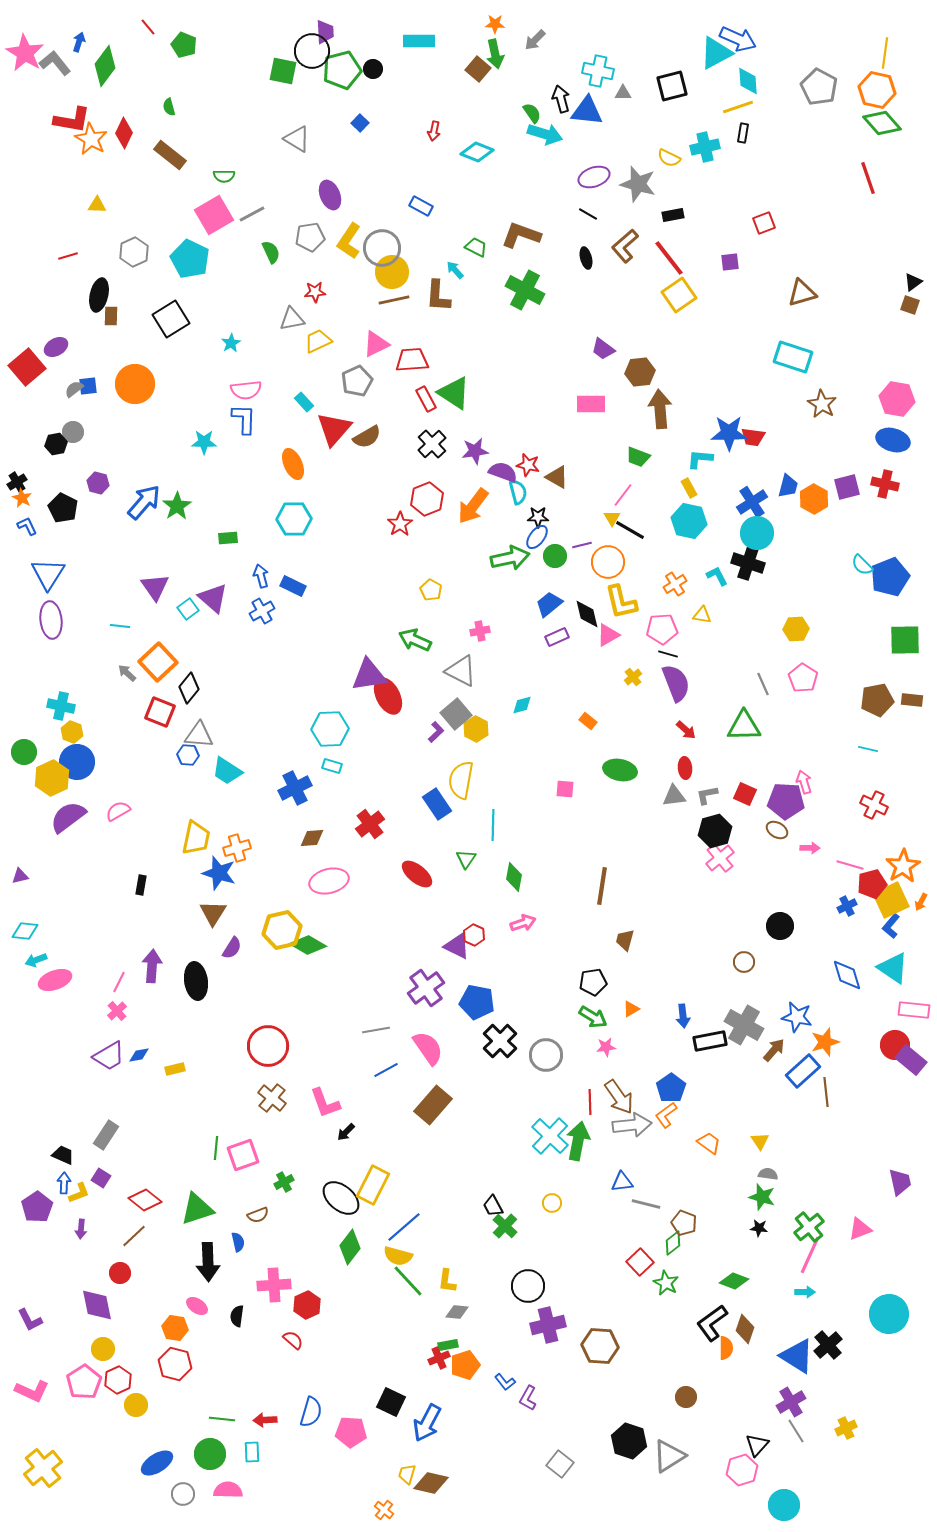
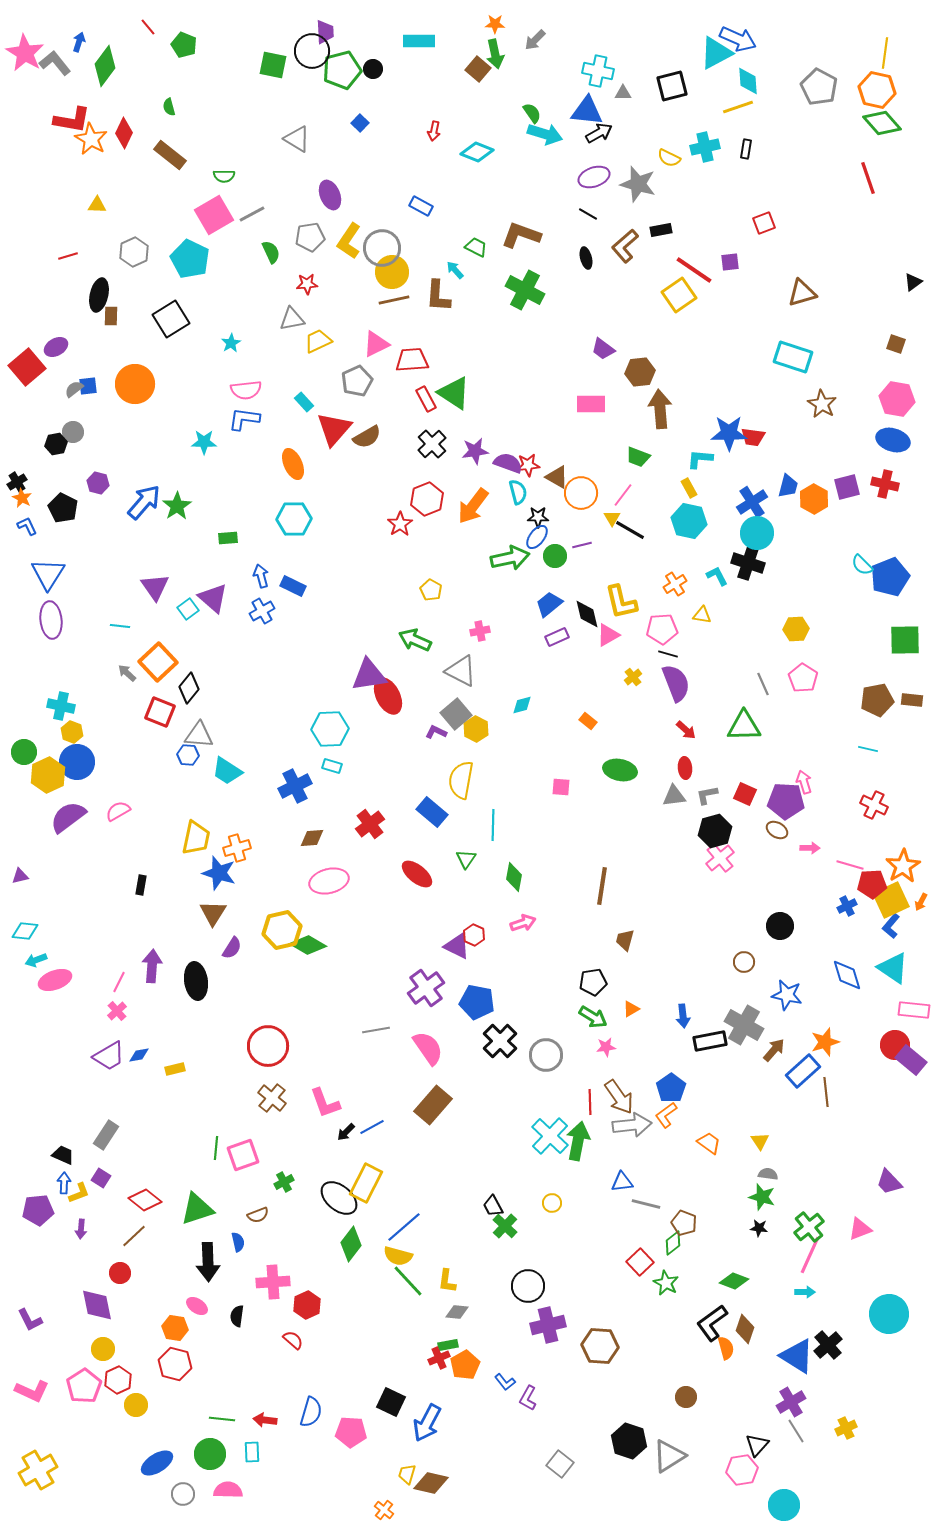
green square at (283, 71): moved 10 px left, 6 px up
black arrow at (561, 99): moved 38 px right, 34 px down; rotated 76 degrees clockwise
black rectangle at (743, 133): moved 3 px right, 16 px down
black rectangle at (673, 215): moved 12 px left, 15 px down
red line at (669, 258): moved 25 px right, 12 px down; rotated 18 degrees counterclockwise
red star at (315, 292): moved 8 px left, 8 px up
brown square at (910, 305): moved 14 px left, 39 px down
blue L-shape at (244, 419): rotated 84 degrees counterclockwise
red star at (528, 465): rotated 20 degrees counterclockwise
purple semicircle at (503, 472): moved 5 px right, 9 px up
orange circle at (608, 562): moved 27 px left, 69 px up
purple L-shape at (436, 732): rotated 110 degrees counterclockwise
yellow hexagon at (52, 778): moved 4 px left, 3 px up
blue cross at (295, 788): moved 2 px up
pink square at (565, 789): moved 4 px left, 2 px up
blue rectangle at (437, 804): moved 5 px left, 8 px down; rotated 16 degrees counterclockwise
red pentagon at (872, 884): rotated 12 degrees clockwise
blue star at (797, 1017): moved 10 px left, 22 px up
blue line at (386, 1070): moved 14 px left, 57 px down
purple trapezoid at (900, 1182): moved 11 px left; rotated 148 degrees clockwise
yellow rectangle at (373, 1185): moved 7 px left, 2 px up
black ellipse at (341, 1198): moved 2 px left
purple pentagon at (37, 1207): moved 1 px right, 3 px down; rotated 28 degrees clockwise
green diamond at (350, 1247): moved 1 px right, 3 px up
pink cross at (274, 1285): moved 1 px left, 3 px up
orange semicircle at (726, 1348): rotated 15 degrees counterclockwise
orange pentagon at (465, 1365): rotated 12 degrees counterclockwise
pink pentagon at (84, 1382): moved 4 px down
red arrow at (265, 1420): rotated 10 degrees clockwise
yellow cross at (43, 1468): moved 5 px left, 2 px down; rotated 9 degrees clockwise
pink hexagon at (742, 1470): rotated 8 degrees clockwise
